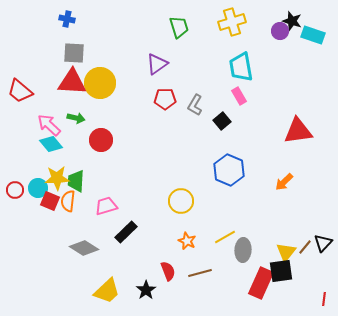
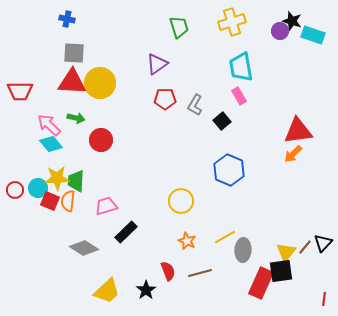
red trapezoid at (20, 91): rotated 40 degrees counterclockwise
orange arrow at (284, 182): moved 9 px right, 28 px up
